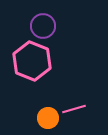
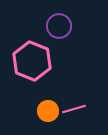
purple circle: moved 16 px right
orange circle: moved 7 px up
